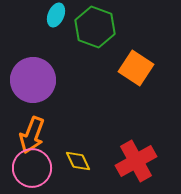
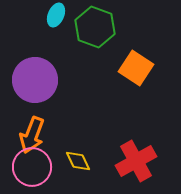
purple circle: moved 2 px right
pink circle: moved 1 px up
